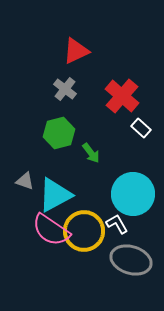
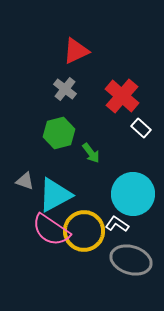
white L-shape: rotated 25 degrees counterclockwise
